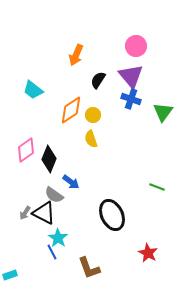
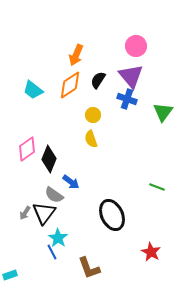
blue cross: moved 4 px left
orange diamond: moved 1 px left, 25 px up
pink diamond: moved 1 px right, 1 px up
black triangle: rotated 40 degrees clockwise
red star: moved 3 px right, 1 px up
